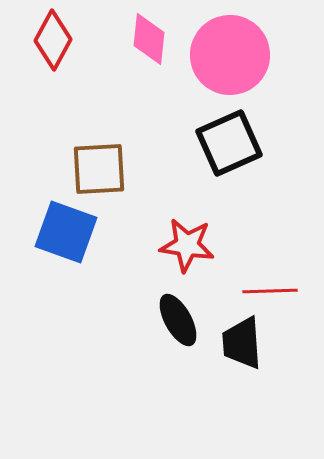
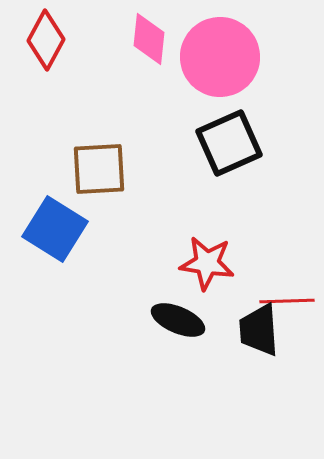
red diamond: moved 7 px left
pink circle: moved 10 px left, 2 px down
blue square: moved 11 px left, 3 px up; rotated 12 degrees clockwise
red star: moved 20 px right, 18 px down
red line: moved 17 px right, 10 px down
black ellipse: rotated 38 degrees counterclockwise
black trapezoid: moved 17 px right, 13 px up
